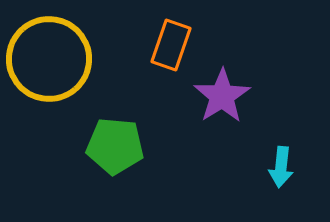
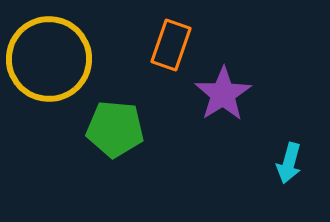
purple star: moved 1 px right, 2 px up
green pentagon: moved 17 px up
cyan arrow: moved 8 px right, 4 px up; rotated 9 degrees clockwise
